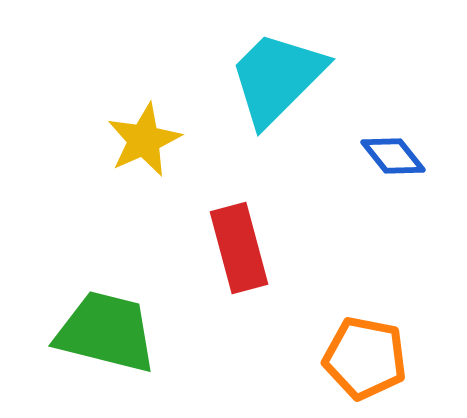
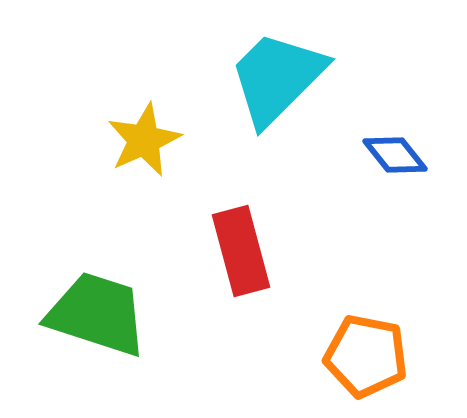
blue diamond: moved 2 px right, 1 px up
red rectangle: moved 2 px right, 3 px down
green trapezoid: moved 9 px left, 18 px up; rotated 4 degrees clockwise
orange pentagon: moved 1 px right, 2 px up
